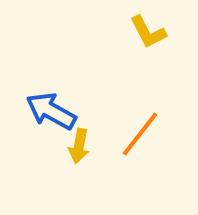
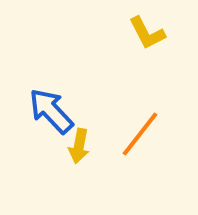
yellow L-shape: moved 1 px left, 1 px down
blue arrow: rotated 18 degrees clockwise
